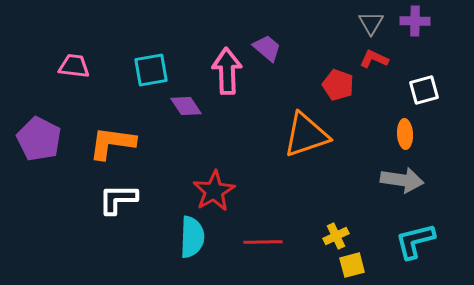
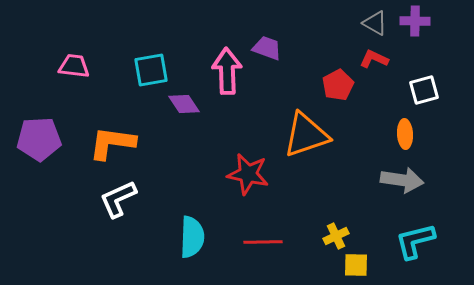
gray triangle: moved 4 px right; rotated 32 degrees counterclockwise
purple trapezoid: rotated 20 degrees counterclockwise
red pentagon: rotated 24 degrees clockwise
purple diamond: moved 2 px left, 2 px up
purple pentagon: rotated 30 degrees counterclockwise
red star: moved 34 px right, 17 px up; rotated 30 degrees counterclockwise
white L-shape: rotated 24 degrees counterclockwise
yellow square: moved 4 px right; rotated 16 degrees clockwise
